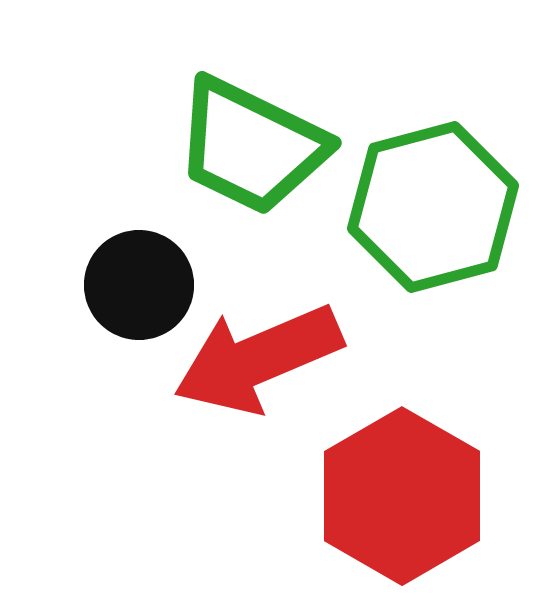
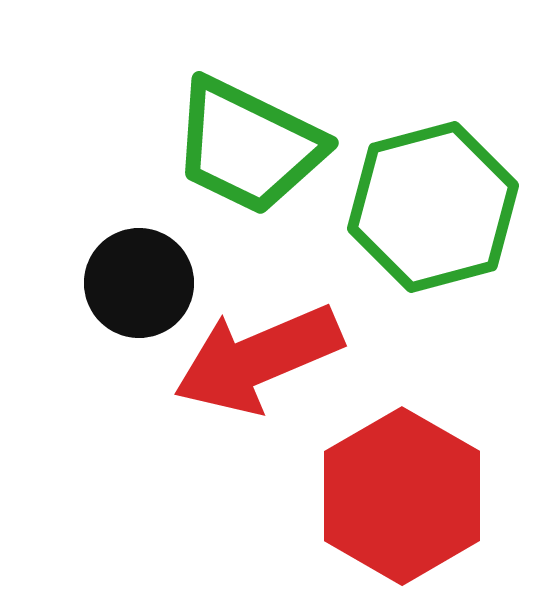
green trapezoid: moved 3 px left
black circle: moved 2 px up
